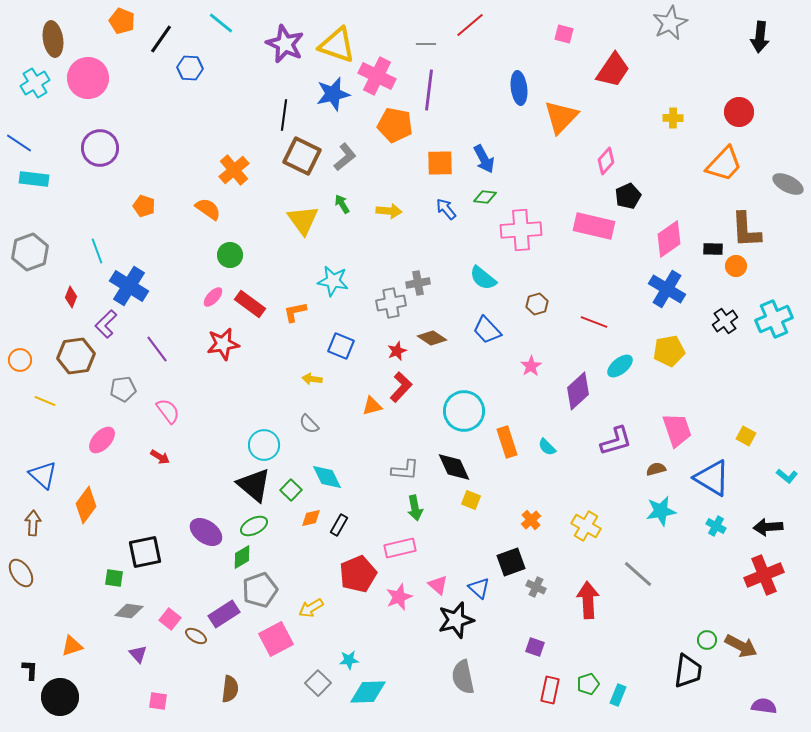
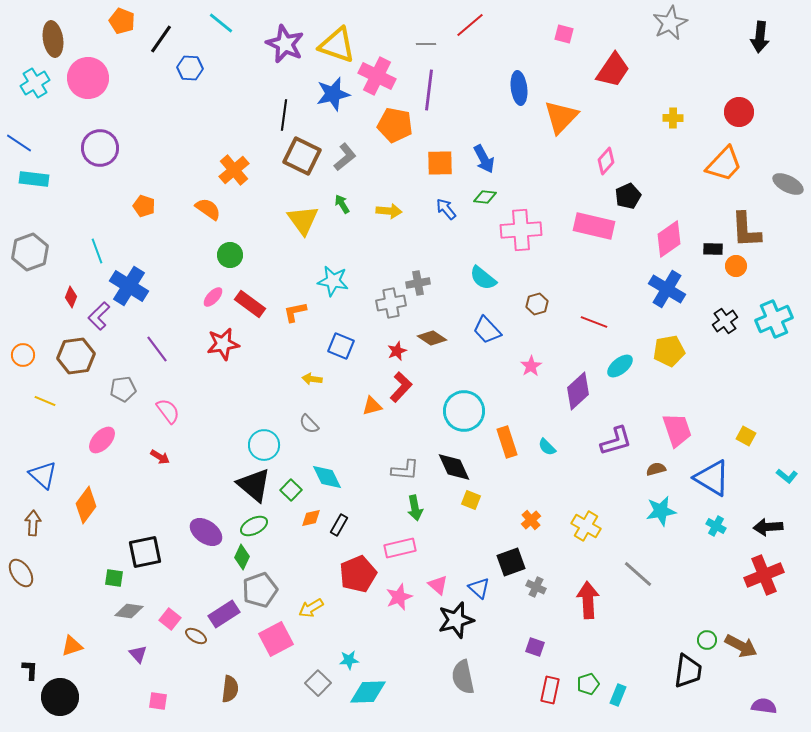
purple L-shape at (106, 324): moved 7 px left, 8 px up
orange circle at (20, 360): moved 3 px right, 5 px up
green diamond at (242, 557): rotated 35 degrees counterclockwise
